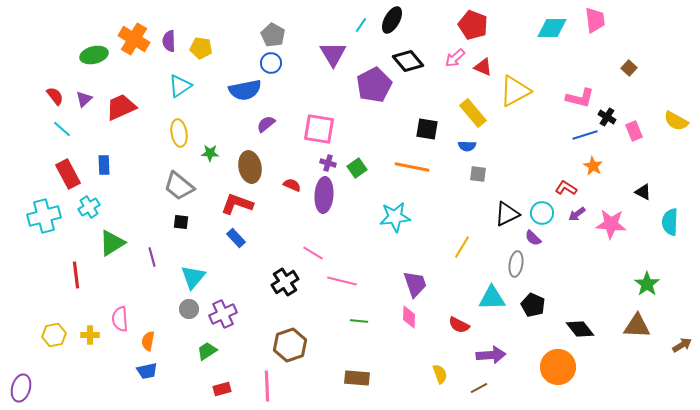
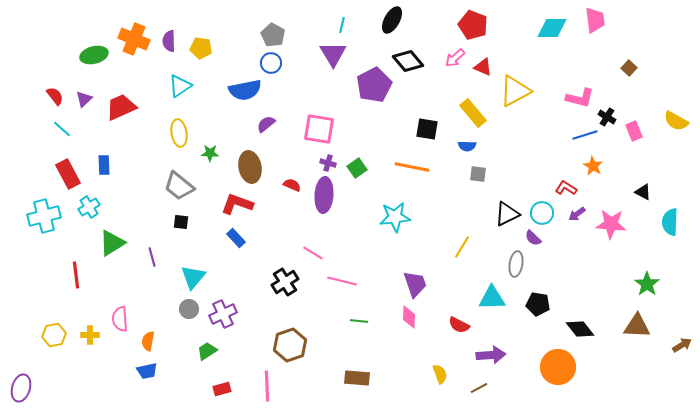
cyan line at (361, 25): moved 19 px left; rotated 21 degrees counterclockwise
orange cross at (134, 39): rotated 8 degrees counterclockwise
black pentagon at (533, 305): moved 5 px right, 1 px up; rotated 15 degrees counterclockwise
